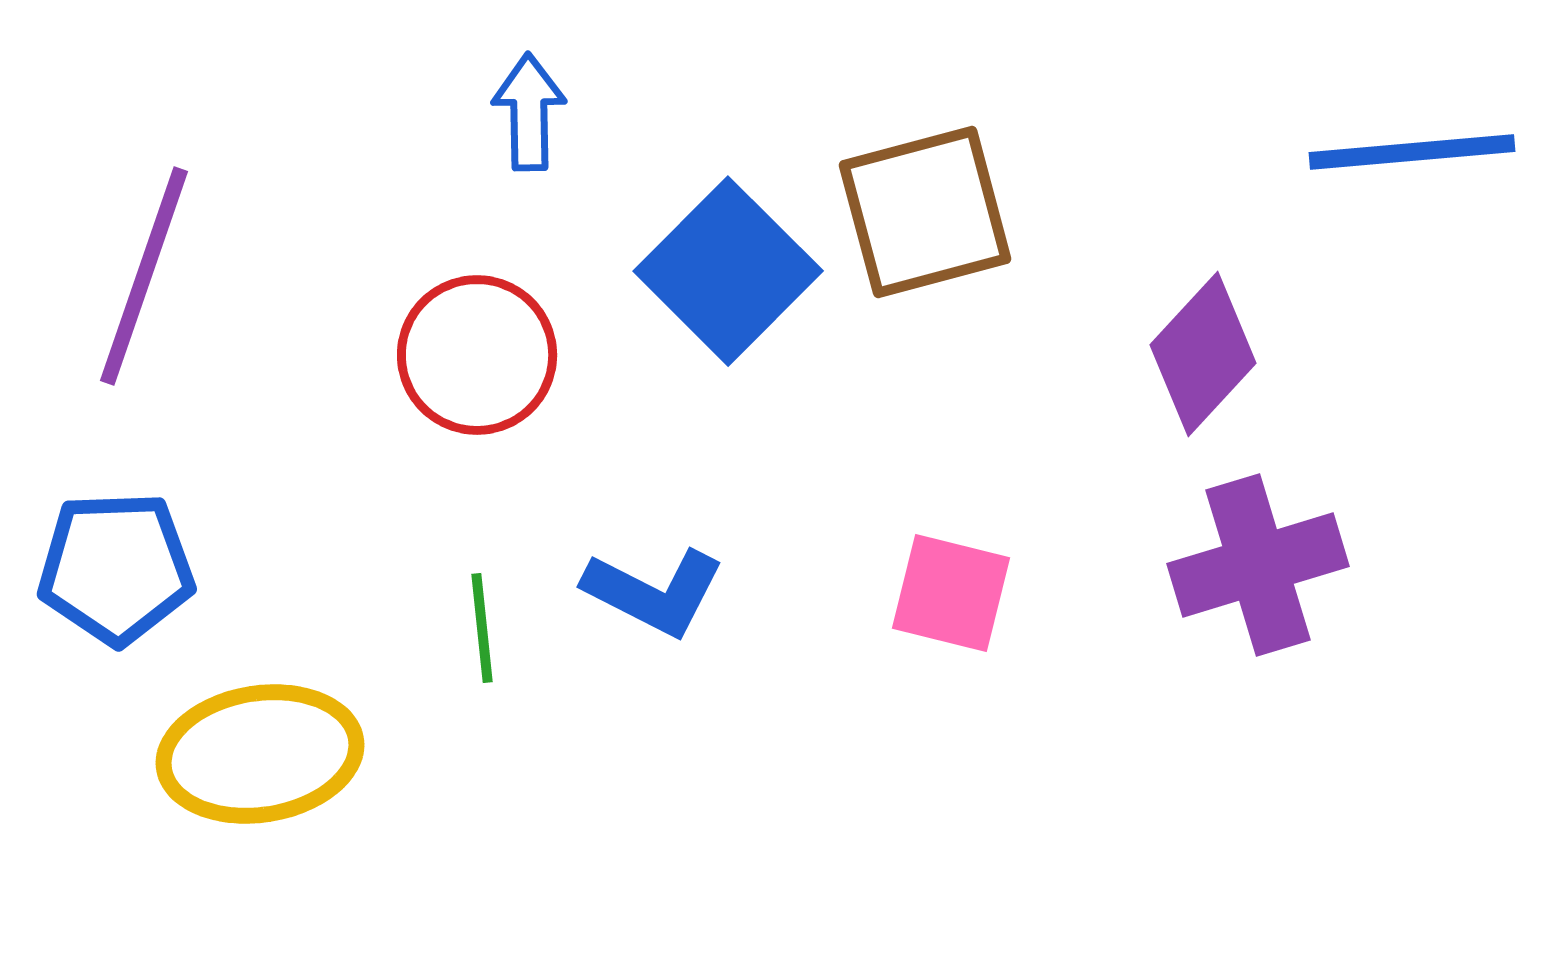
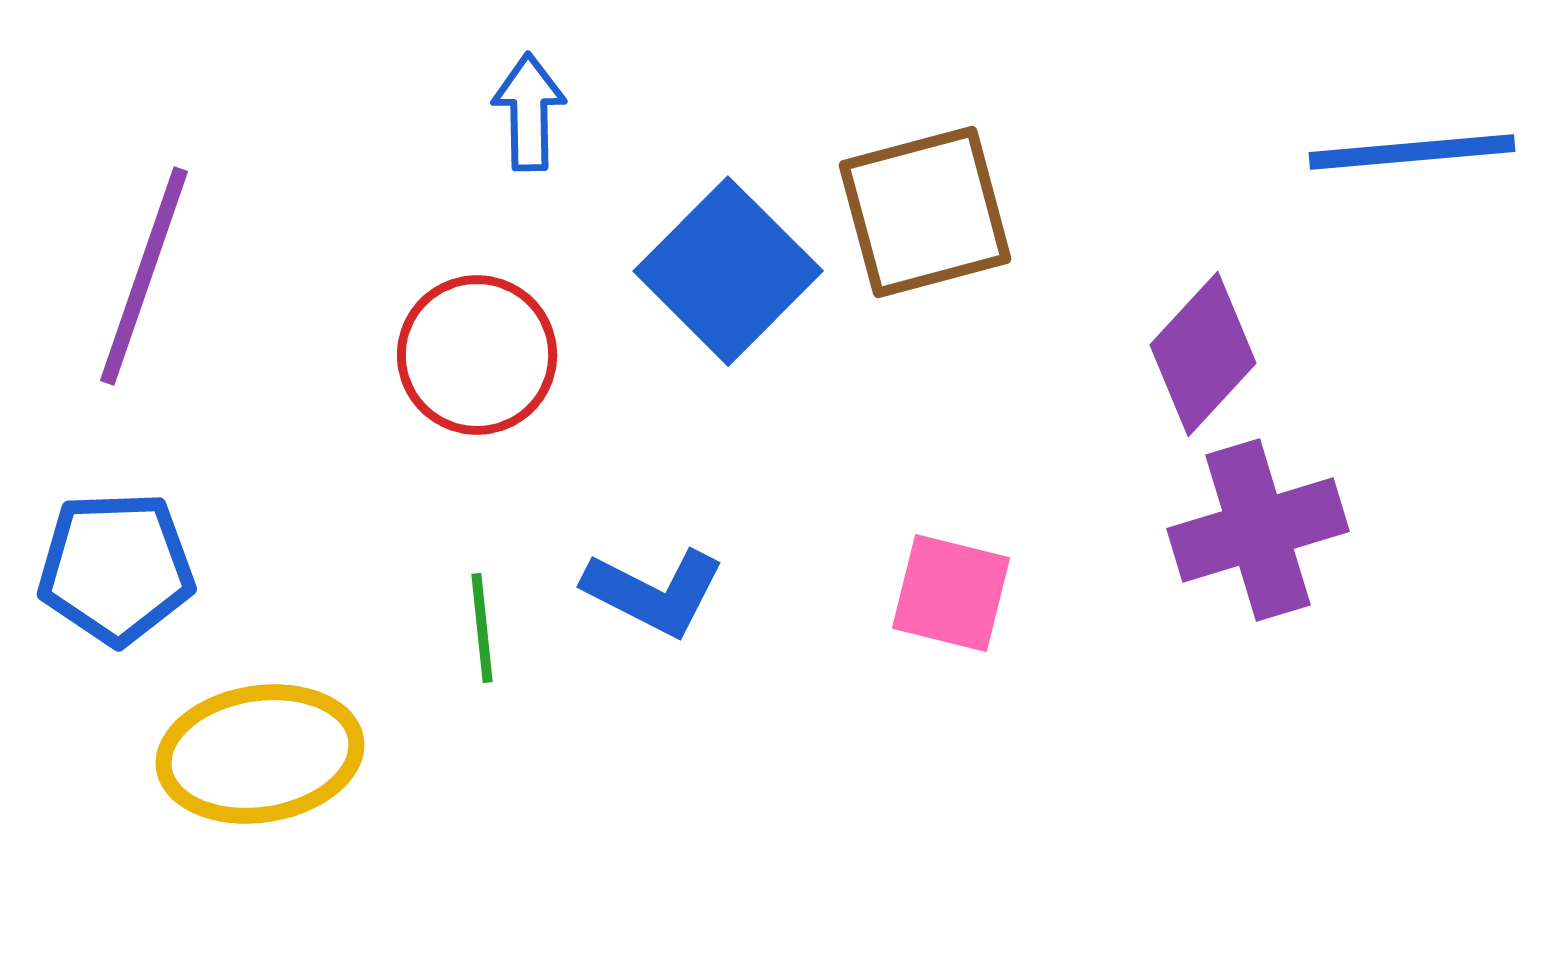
purple cross: moved 35 px up
